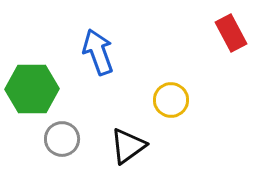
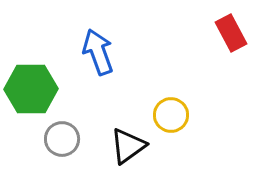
green hexagon: moved 1 px left
yellow circle: moved 15 px down
